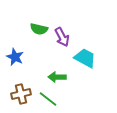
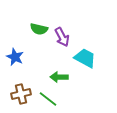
green arrow: moved 2 px right
